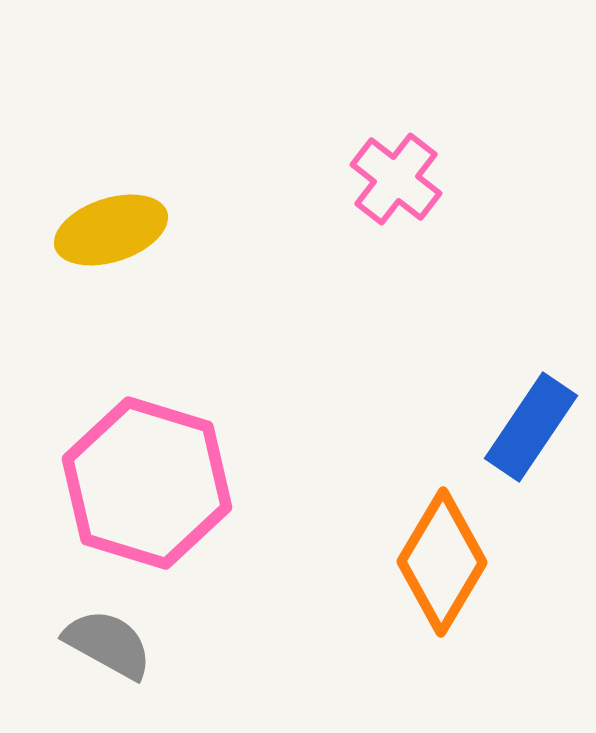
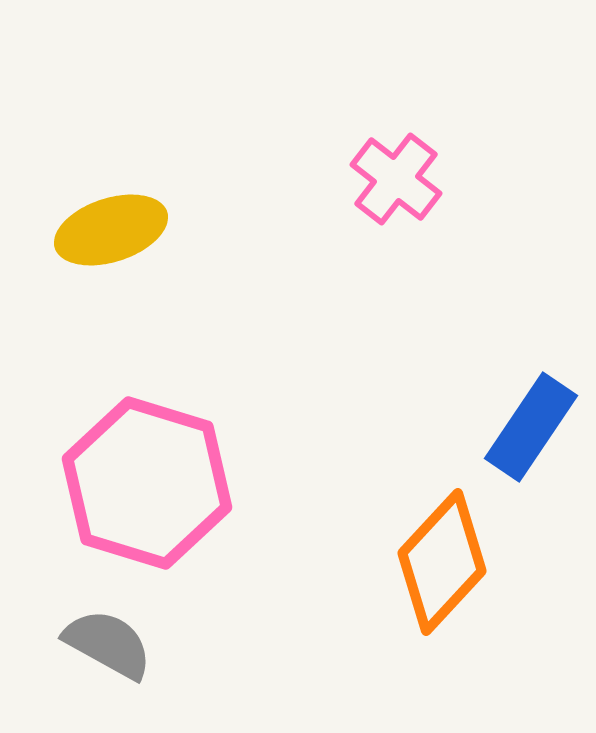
orange diamond: rotated 12 degrees clockwise
